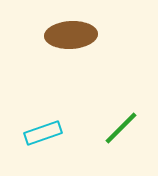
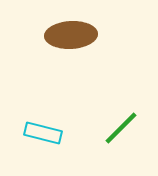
cyan rectangle: rotated 33 degrees clockwise
